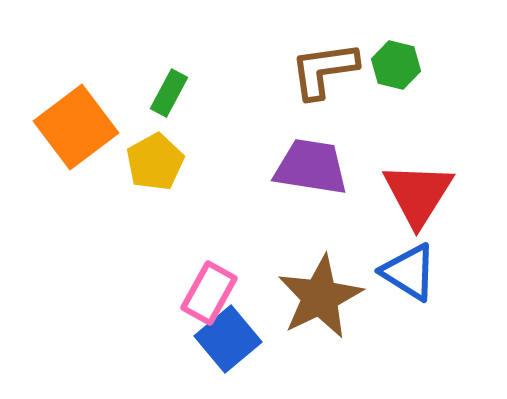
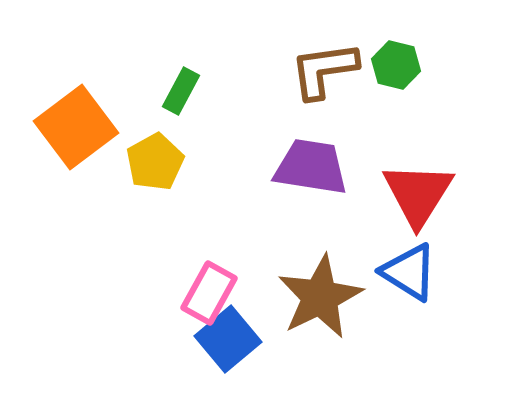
green rectangle: moved 12 px right, 2 px up
